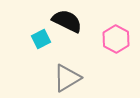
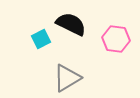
black semicircle: moved 4 px right, 3 px down
pink hexagon: rotated 20 degrees counterclockwise
